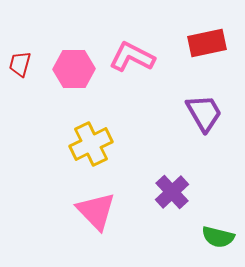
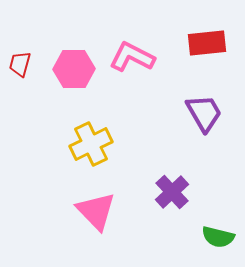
red rectangle: rotated 6 degrees clockwise
